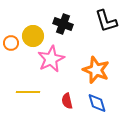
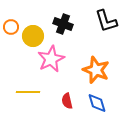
orange circle: moved 16 px up
